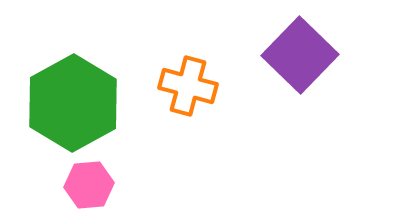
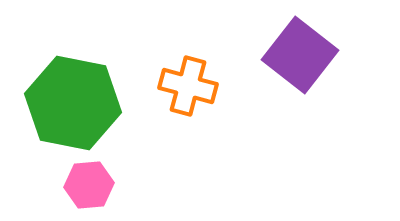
purple square: rotated 6 degrees counterclockwise
green hexagon: rotated 20 degrees counterclockwise
